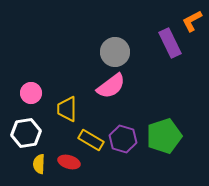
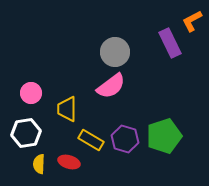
purple hexagon: moved 2 px right
